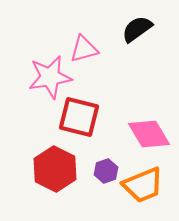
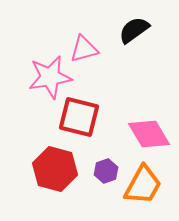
black semicircle: moved 3 px left, 1 px down
red hexagon: rotated 12 degrees counterclockwise
orange trapezoid: rotated 39 degrees counterclockwise
